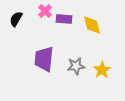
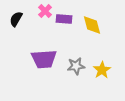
purple trapezoid: rotated 100 degrees counterclockwise
